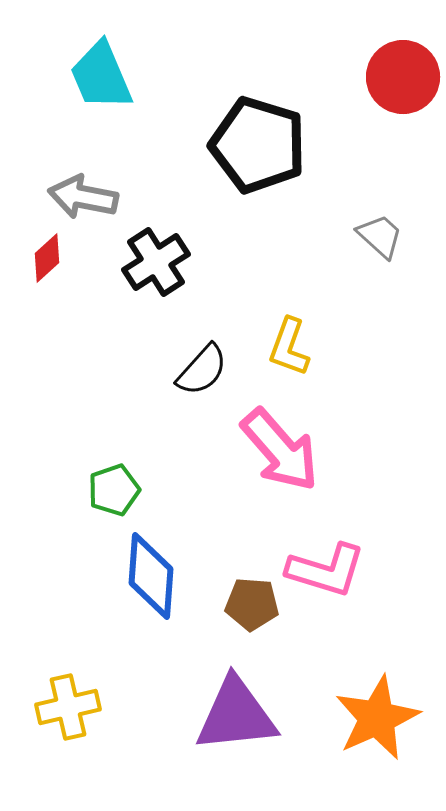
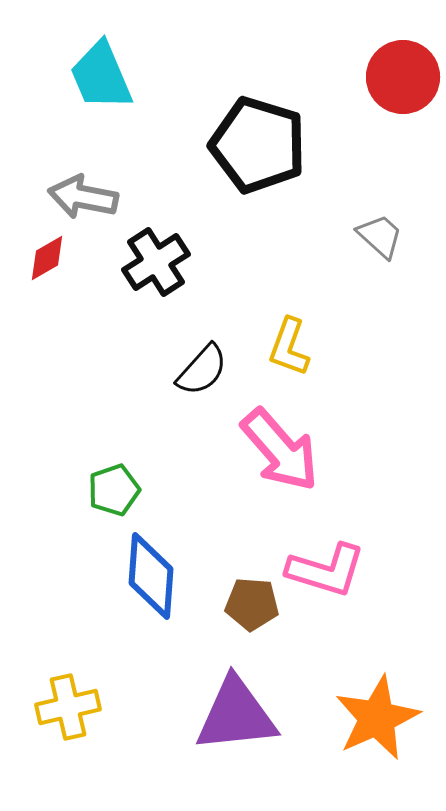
red diamond: rotated 12 degrees clockwise
